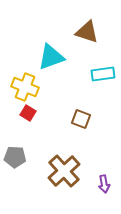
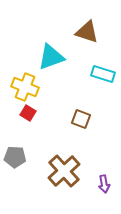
cyan rectangle: rotated 25 degrees clockwise
